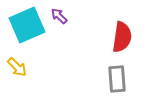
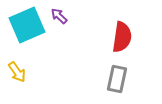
yellow arrow: moved 5 px down; rotated 10 degrees clockwise
gray rectangle: rotated 16 degrees clockwise
